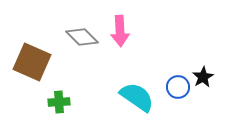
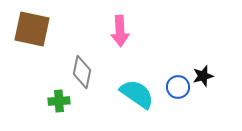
gray diamond: moved 35 px down; rotated 56 degrees clockwise
brown square: moved 33 px up; rotated 12 degrees counterclockwise
black star: moved 1 px up; rotated 15 degrees clockwise
cyan semicircle: moved 3 px up
green cross: moved 1 px up
